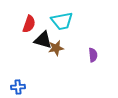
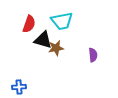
blue cross: moved 1 px right
